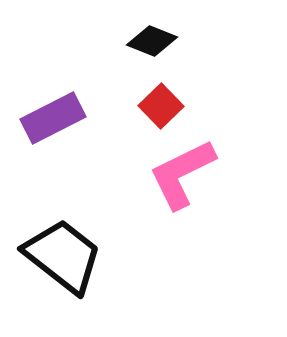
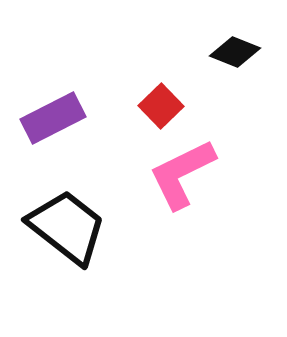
black diamond: moved 83 px right, 11 px down
black trapezoid: moved 4 px right, 29 px up
